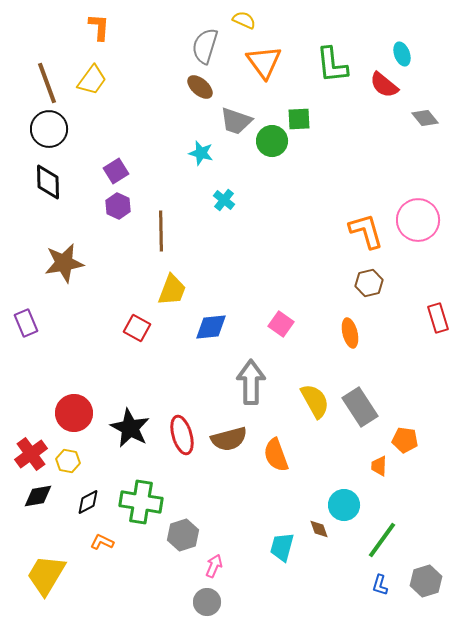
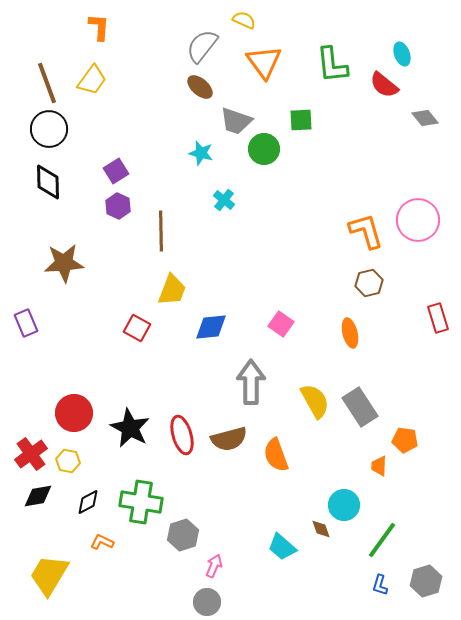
gray semicircle at (205, 46): moved 3 px left; rotated 21 degrees clockwise
green square at (299, 119): moved 2 px right, 1 px down
green circle at (272, 141): moved 8 px left, 8 px down
brown star at (64, 263): rotated 6 degrees clockwise
brown diamond at (319, 529): moved 2 px right
cyan trapezoid at (282, 547): rotated 64 degrees counterclockwise
yellow trapezoid at (46, 575): moved 3 px right
